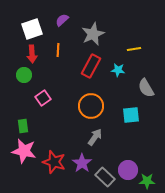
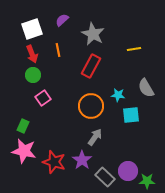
gray star: rotated 20 degrees counterclockwise
orange line: rotated 16 degrees counterclockwise
red arrow: rotated 18 degrees counterclockwise
cyan star: moved 25 px down
green circle: moved 9 px right
green rectangle: rotated 32 degrees clockwise
purple star: moved 3 px up
purple circle: moved 1 px down
